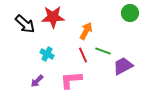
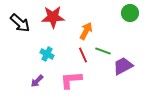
black arrow: moved 5 px left, 1 px up
